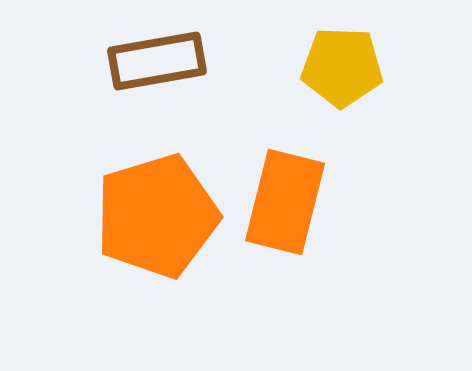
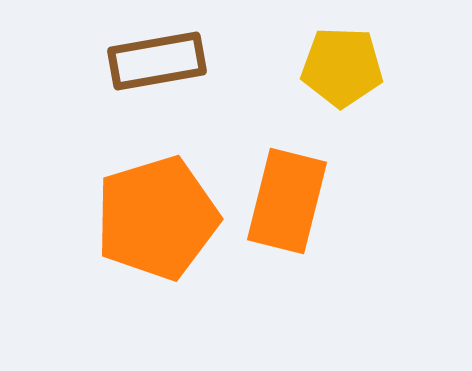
orange rectangle: moved 2 px right, 1 px up
orange pentagon: moved 2 px down
